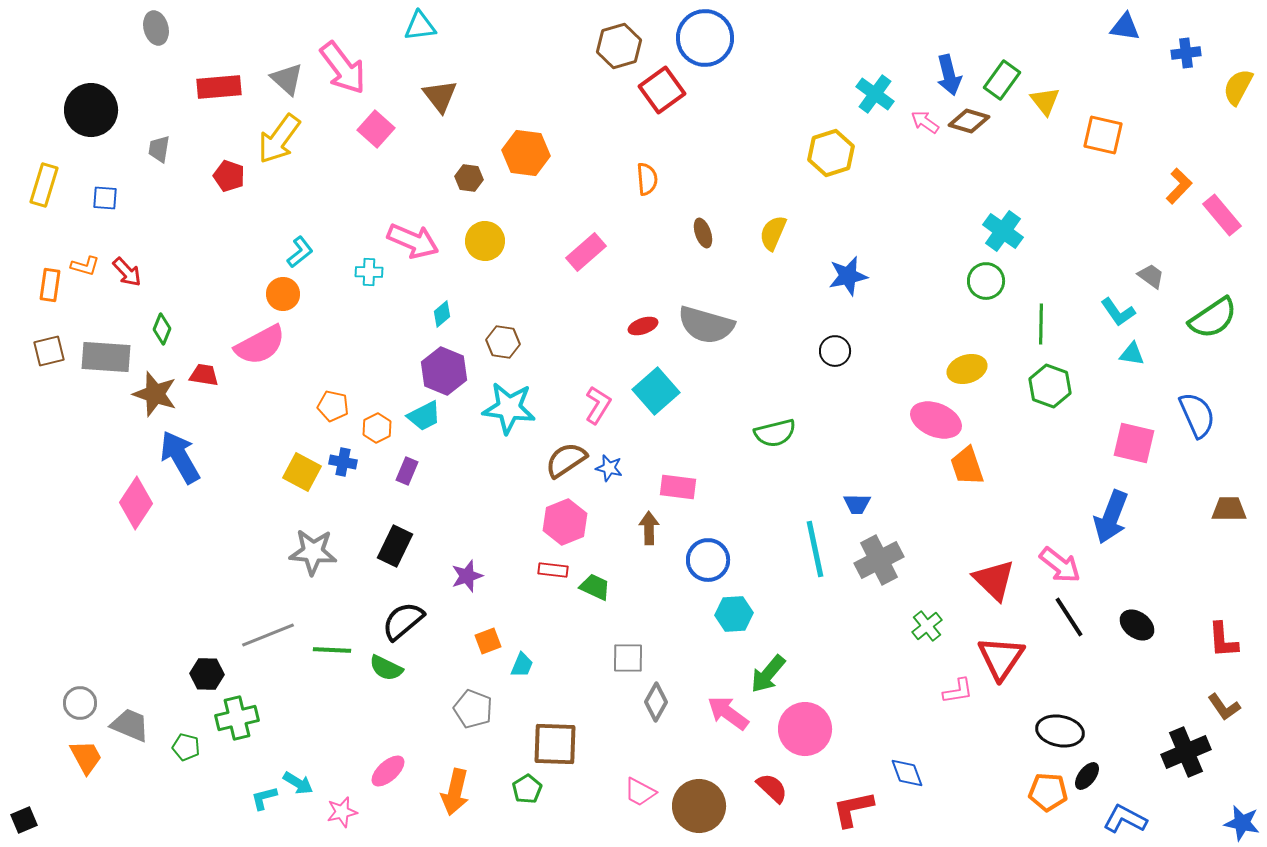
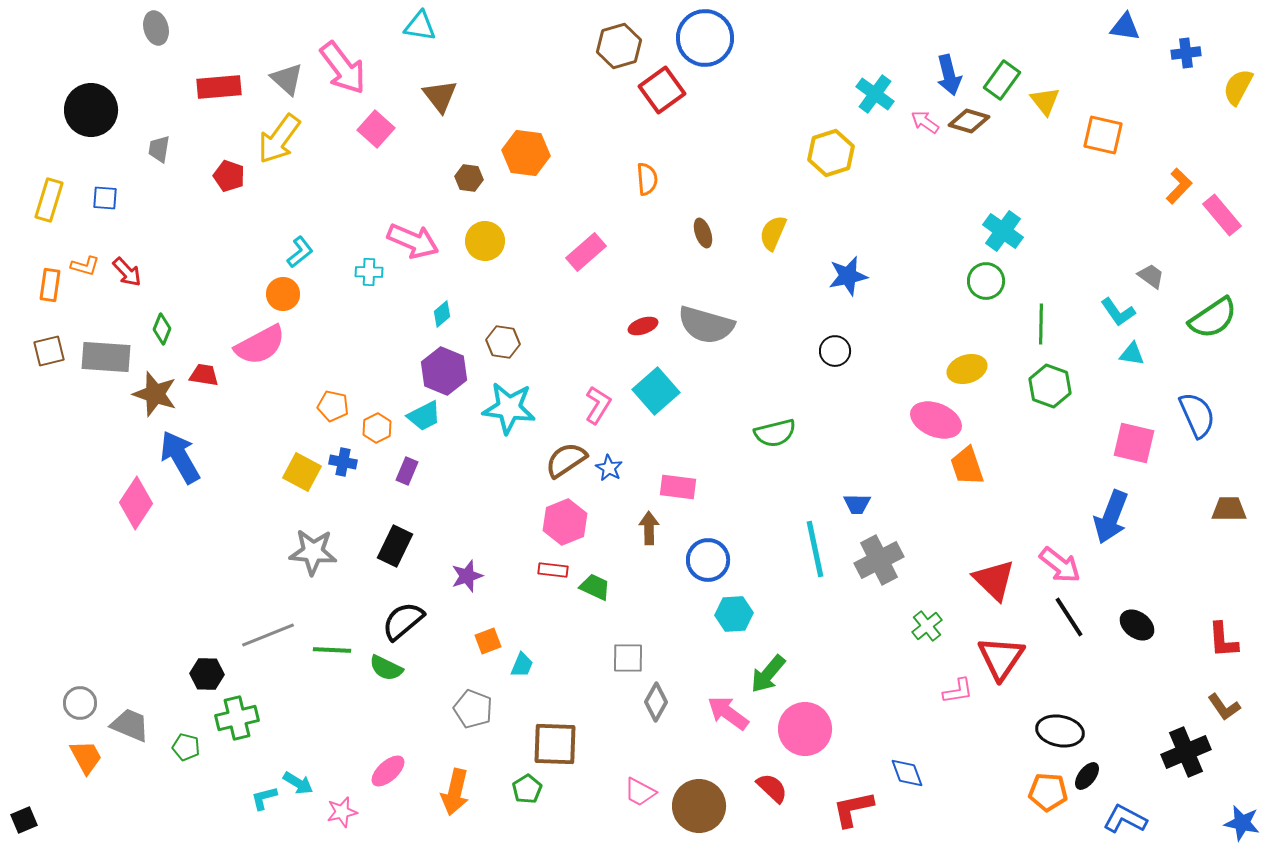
cyan triangle at (420, 26): rotated 16 degrees clockwise
yellow rectangle at (44, 185): moved 5 px right, 15 px down
blue star at (609, 468): rotated 16 degrees clockwise
